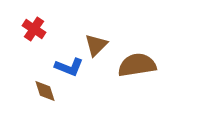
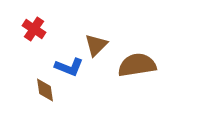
brown diamond: moved 1 px up; rotated 10 degrees clockwise
